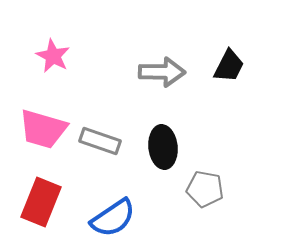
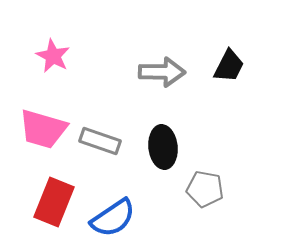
red rectangle: moved 13 px right
